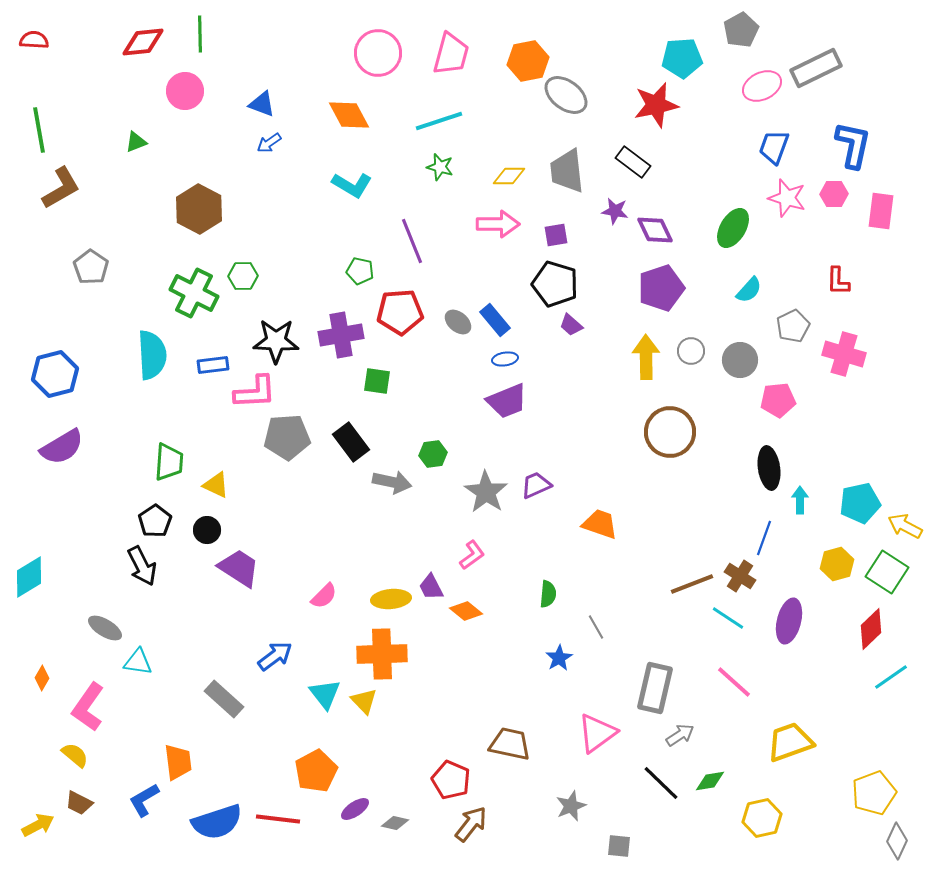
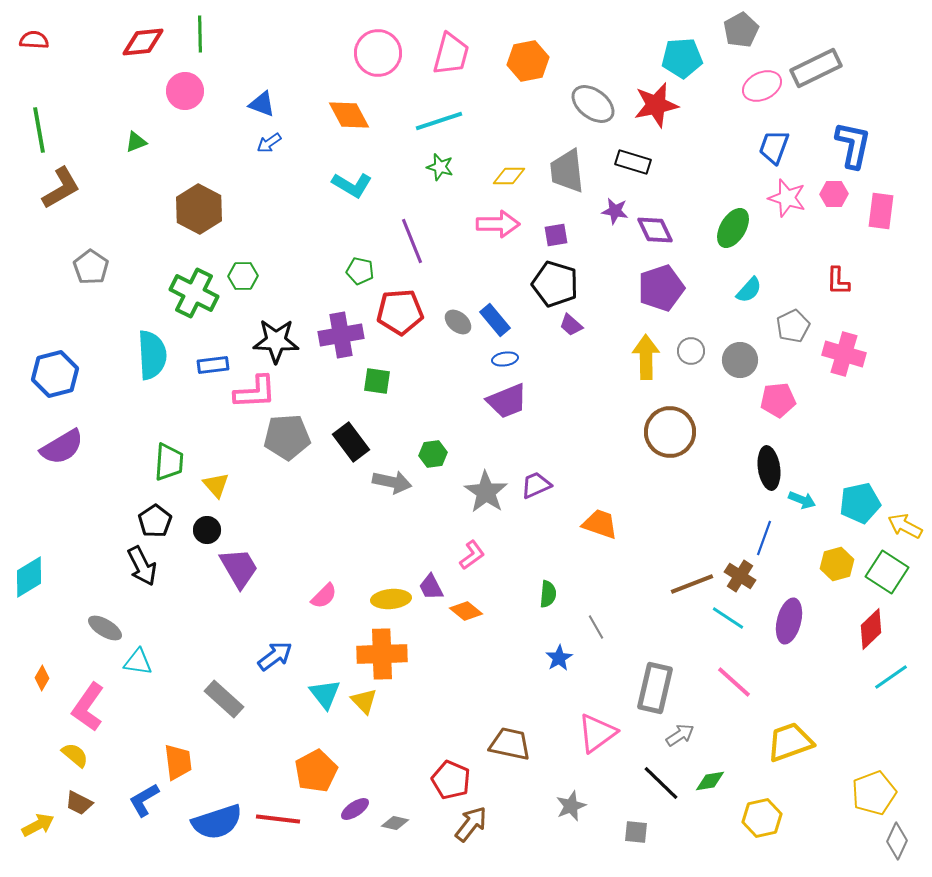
gray ellipse at (566, 95): moved 27 px right, 9 px down
black rectangle at (633, 162): rotated 20 degrees counterclockwise
yellow triangle at (216, 485): rotated 24 degrees clockwise
cyan arrow at (800, 500): moved 2 px right; rotated 112 degrees clockwise
purple trapezoid at (239, 568): rotated 27 degrees clockwise
gray square at (619, 846): moved 17 px right, 14 px up
